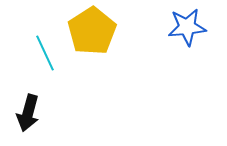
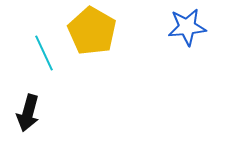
yellow pentagon: rotated 9 degrees counterclockwise
cyan line: moved 1 px left
